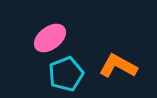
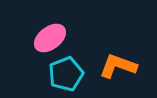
orange L-shape: rotated 9 degrees counterclockwise
